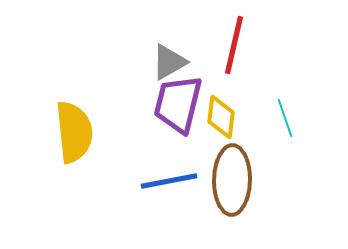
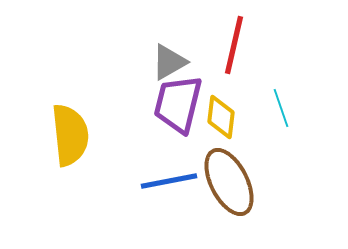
cyan line: moved 4 px left, 10 px up
yellow semicircle: moved 4 px left, 3 px down
brown ellipse: moved 3 px left, 2 px down; rotated 28 degrees counterclockwise
